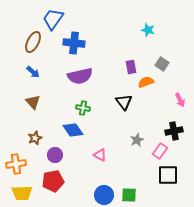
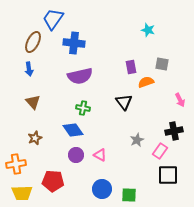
gray square: rotated 24 degrees counterclockwise
blue arrow: moved 4 px left, 3 px up; rotated 40 degrees clockwise
purple circle: moved 21 px right
red pentagon: rotated 15 degrees clockwise
blue circle: moved 2 px left, 6 px up
